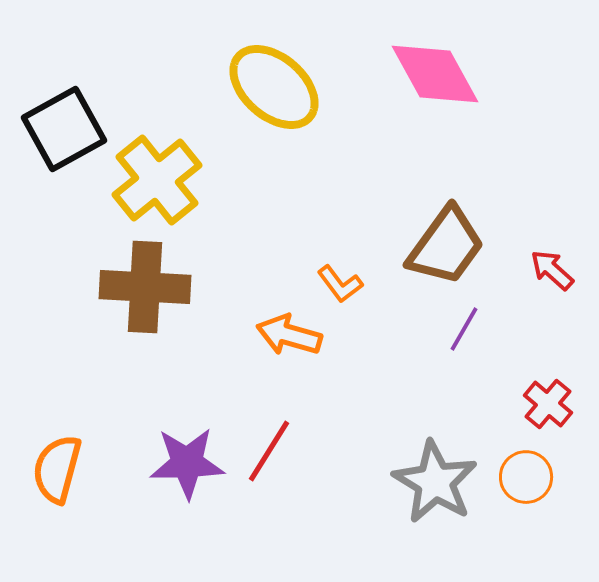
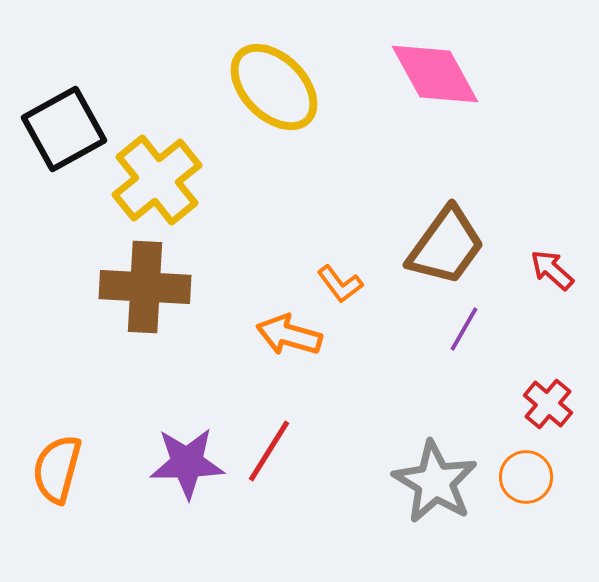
yellow ellipse: rotated 4 degrees clockwise
